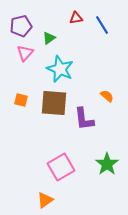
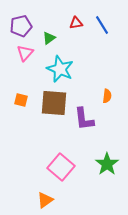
red triangle: moved 5 px down
orange semicircle: rotated 56 degrees clockwise
pink square: rotated 20 degrees counterclockwise
